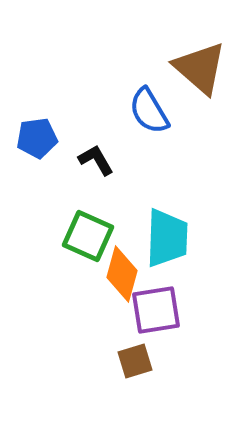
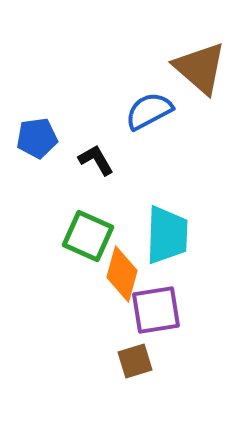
blue semicircle: rotated 93 degrees clockwise
cyan trapezoid: moved 3 px up
